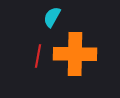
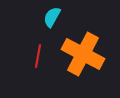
orange cross: moved 8 px right; rotated 27 degrees clockwise
